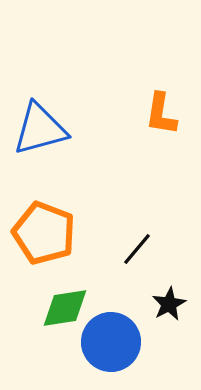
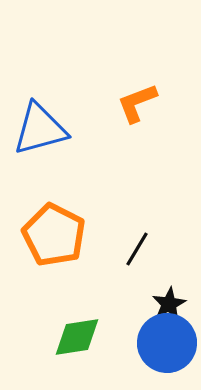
orange L-shape: moved 24 px left, 11 px up; rotated 60 degrees clockwise
orange pentagon: moved 10 px right, 2 px down; rotated 6 degrees clockwise
black line: rotated 9 degrees counterclockwise
green diamond: moved 12 px right, 29 px down
blue circle: moved 56 px right, 1 px down
